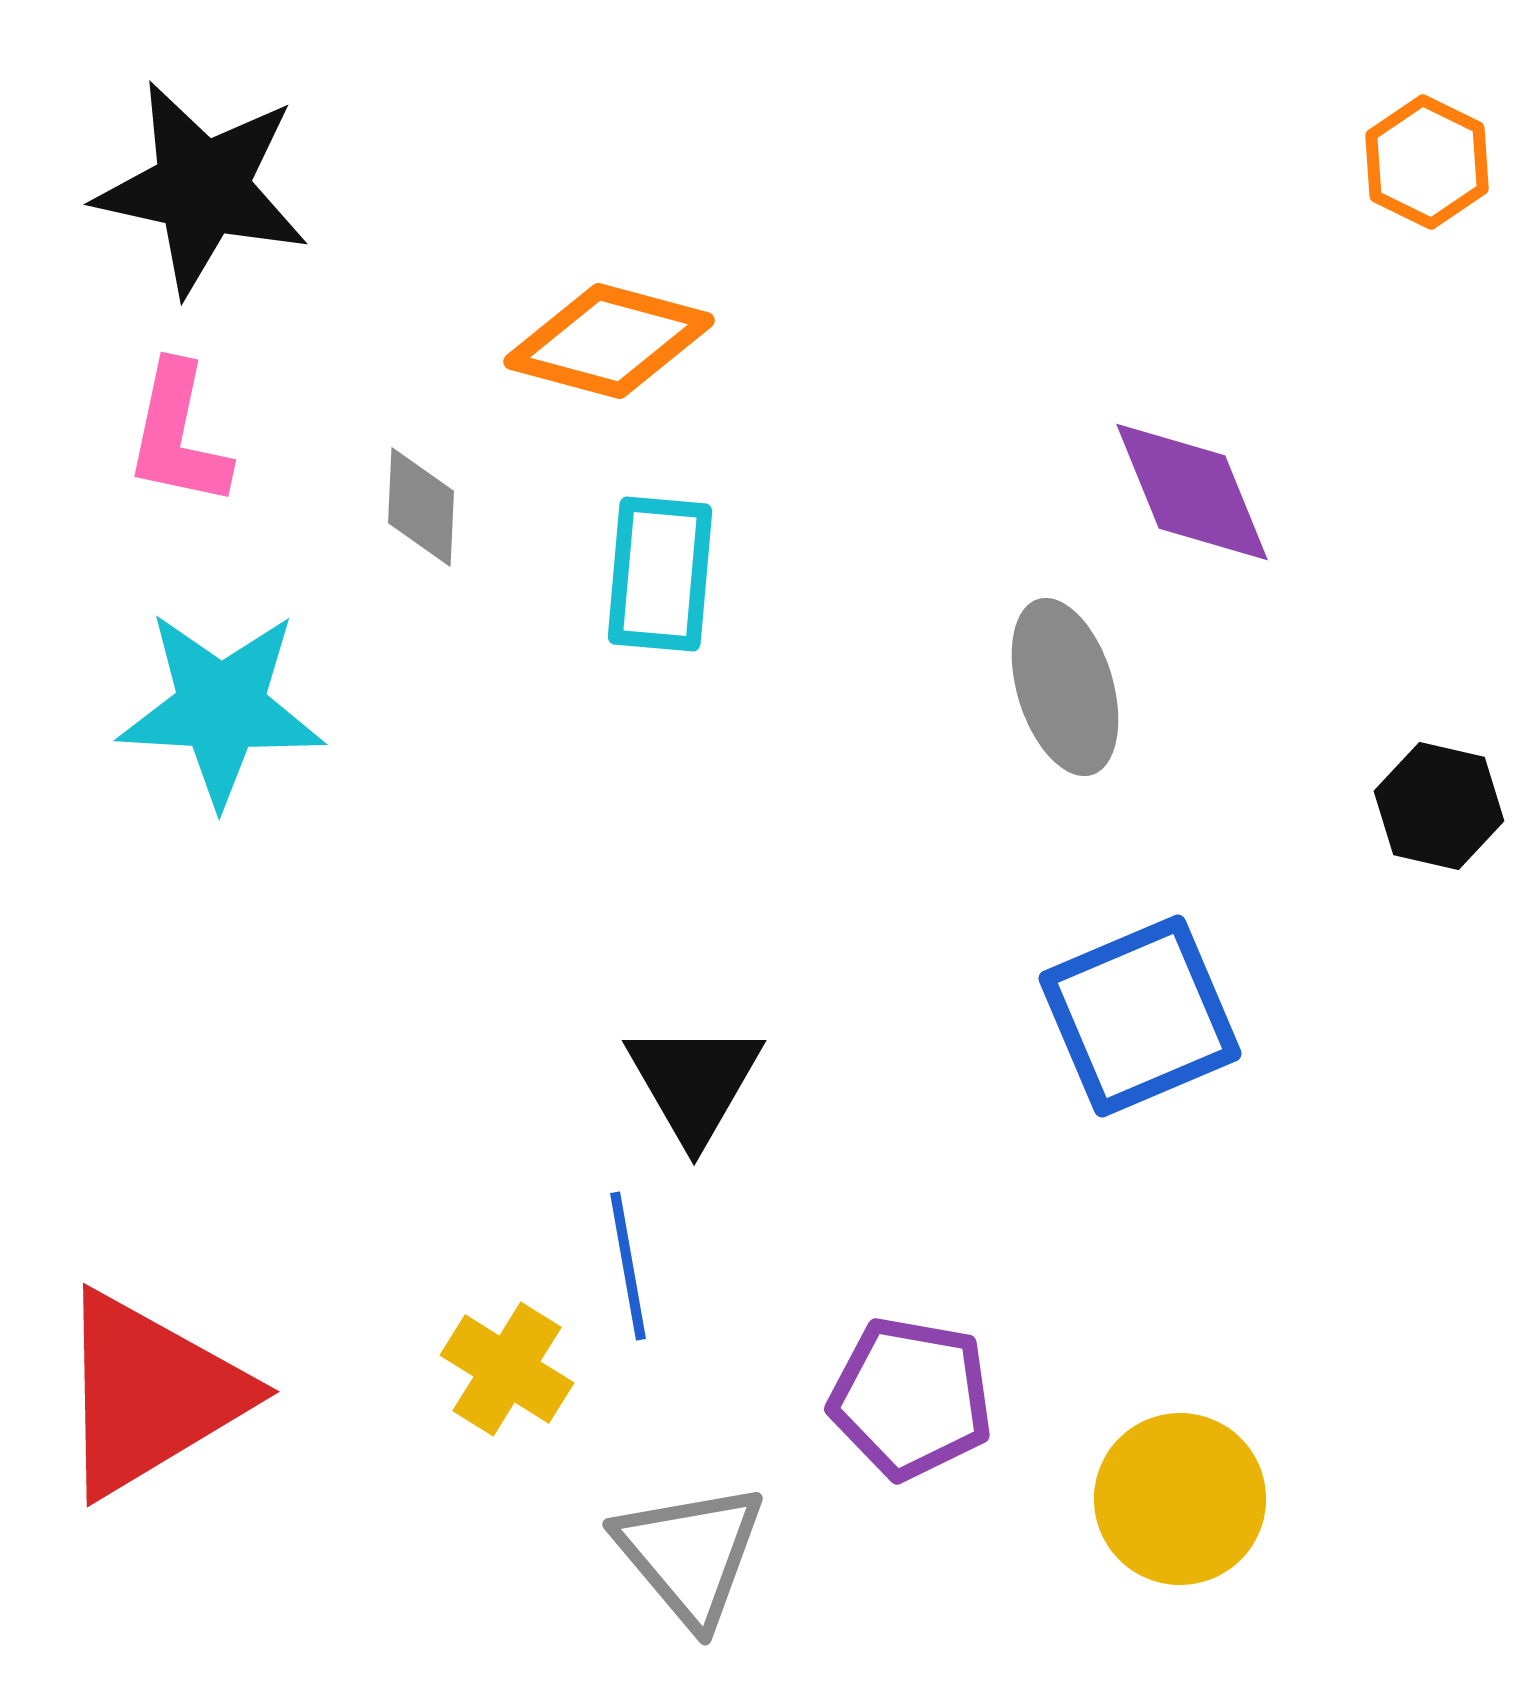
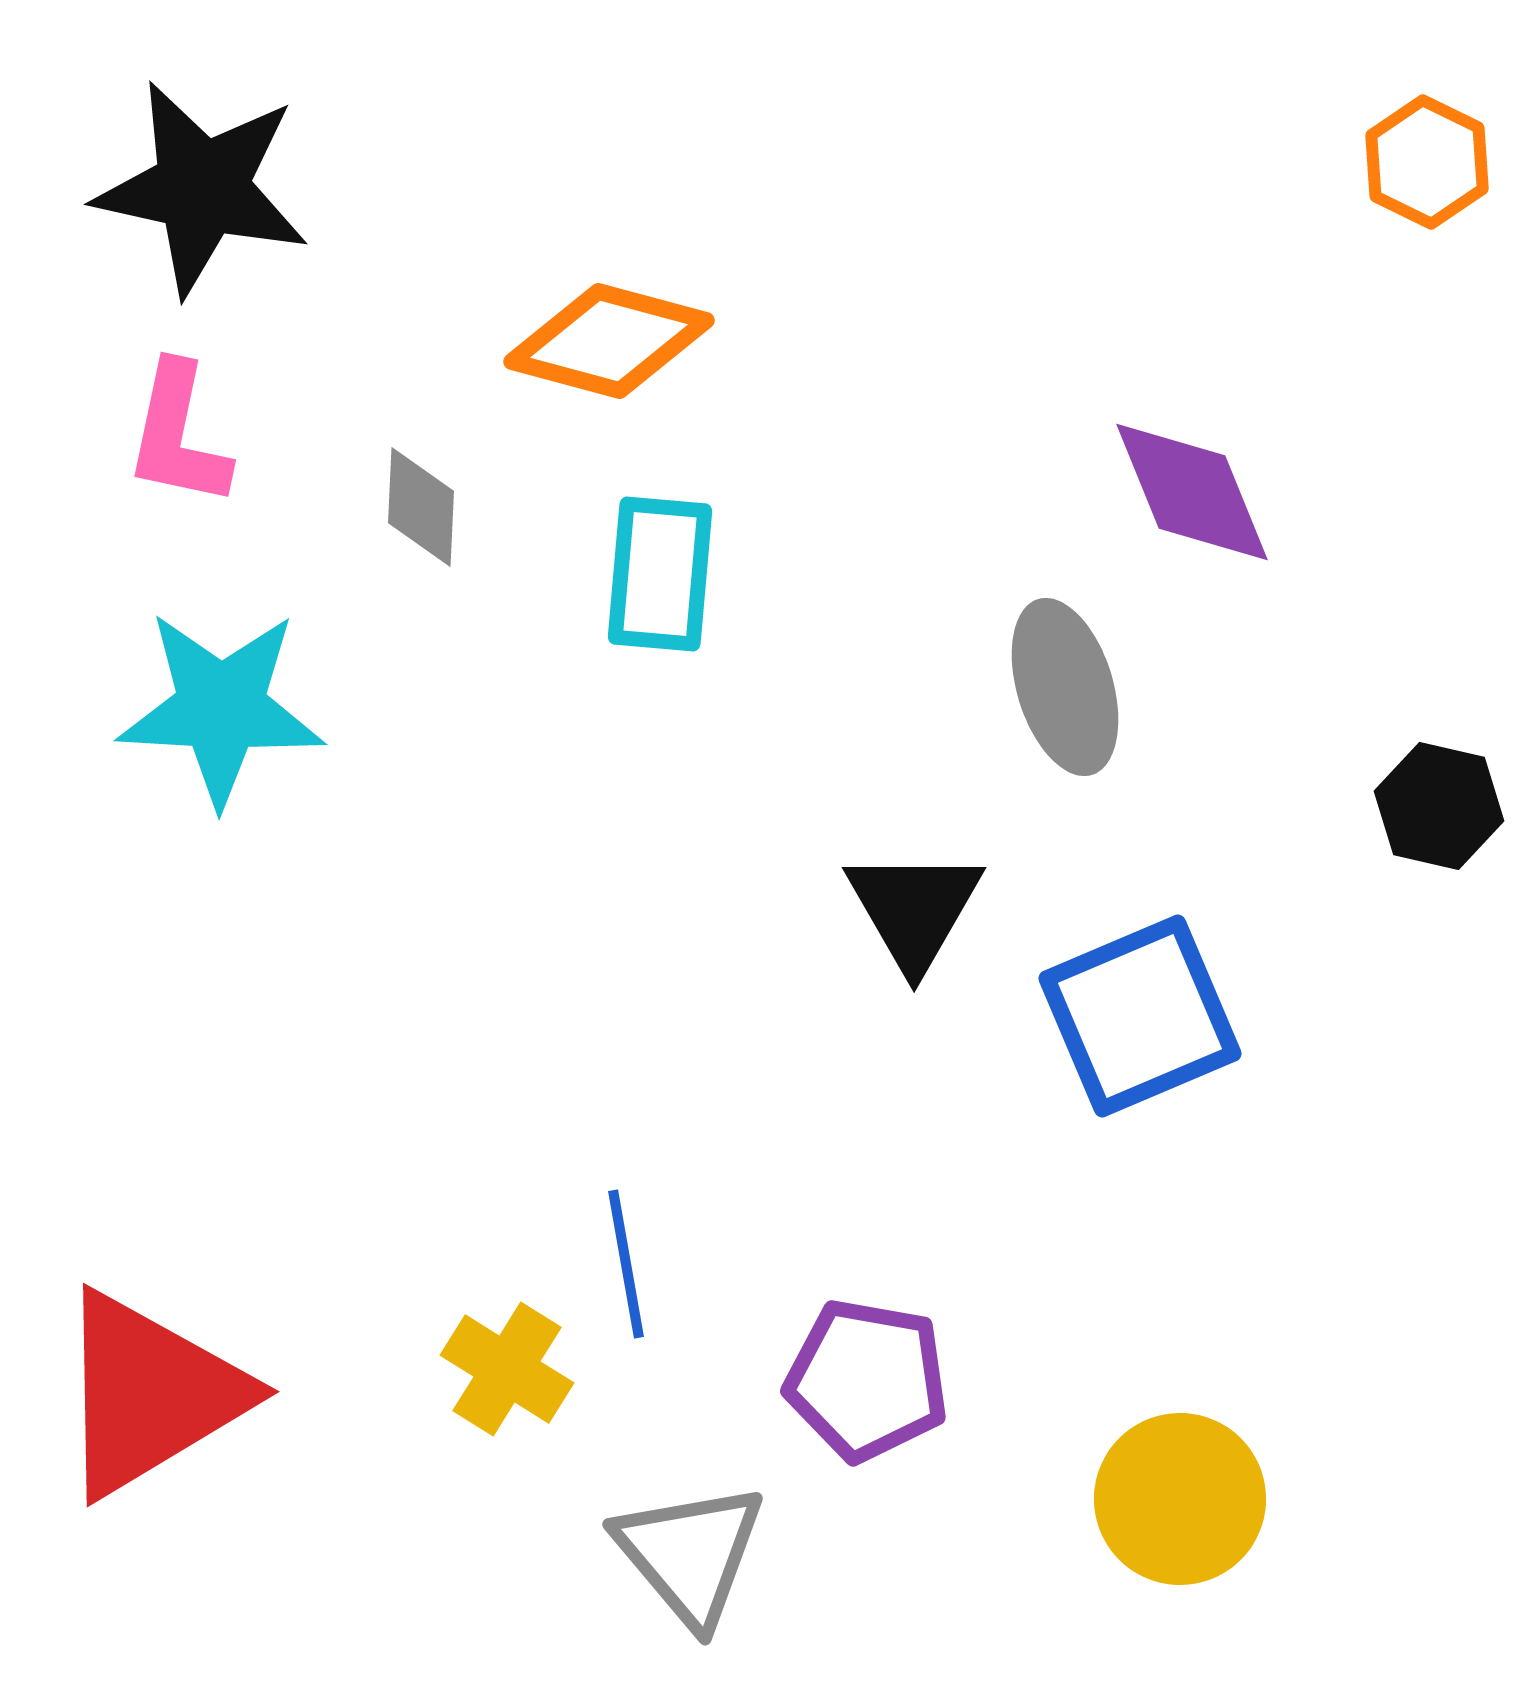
black triangle: moved 220 px right, 173 px up
blue line: moved 2 px left, 2 px up
purple pentagon: moved 44 px left, 18 px up
